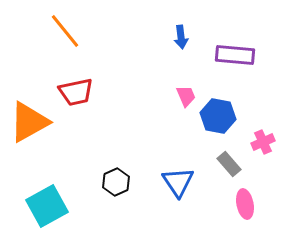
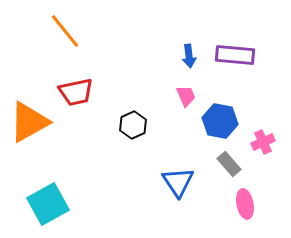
blue arrow: moved 8 px right, 19 px down
blue hexagon: moved 2 px right, 5 px down
black hexagon: moved 17 px right, 57 px up
cyan square: moved 1 px right, 2 px up
